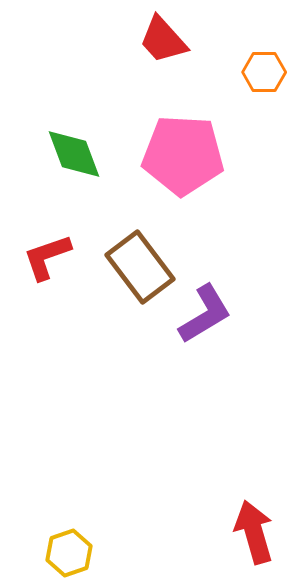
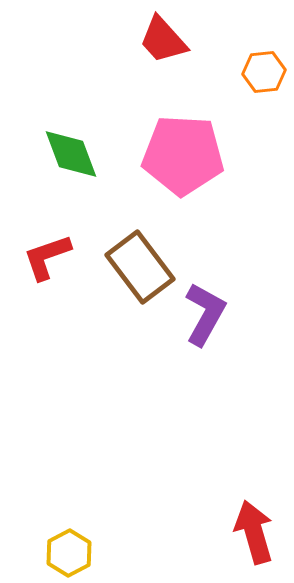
orange hexagon: rotated 6 degrees counterclockwise
green diamond: moved 3 px left
purple L-shape: rotated 30 degrees counterclockwise
yellow hexagon: rotated 9 degrees counterclockwise
